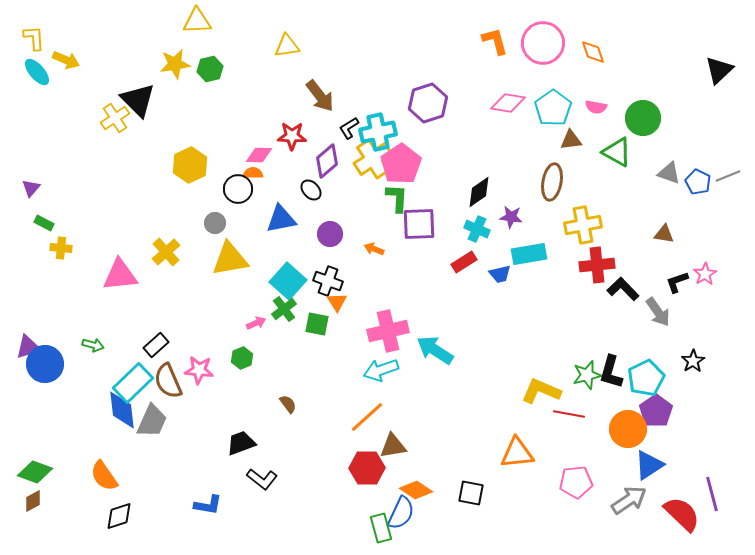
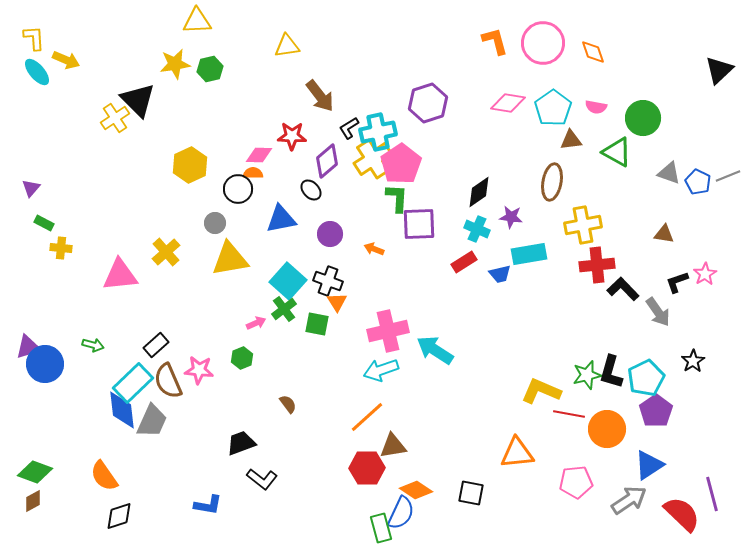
orange circle at (628, 429): moved 21 px left
